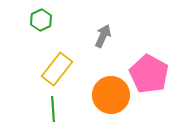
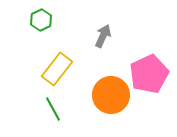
pink pentagon: rotated 18 degrees clockwise
green line: rotated 25 degrees counterclockwise
